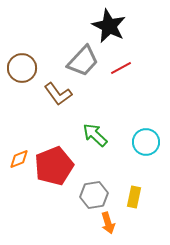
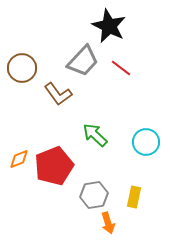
red line: rotated 65 degrees clockwise
